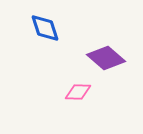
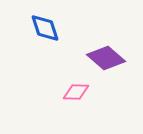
pink diamond: moved 2 px left
